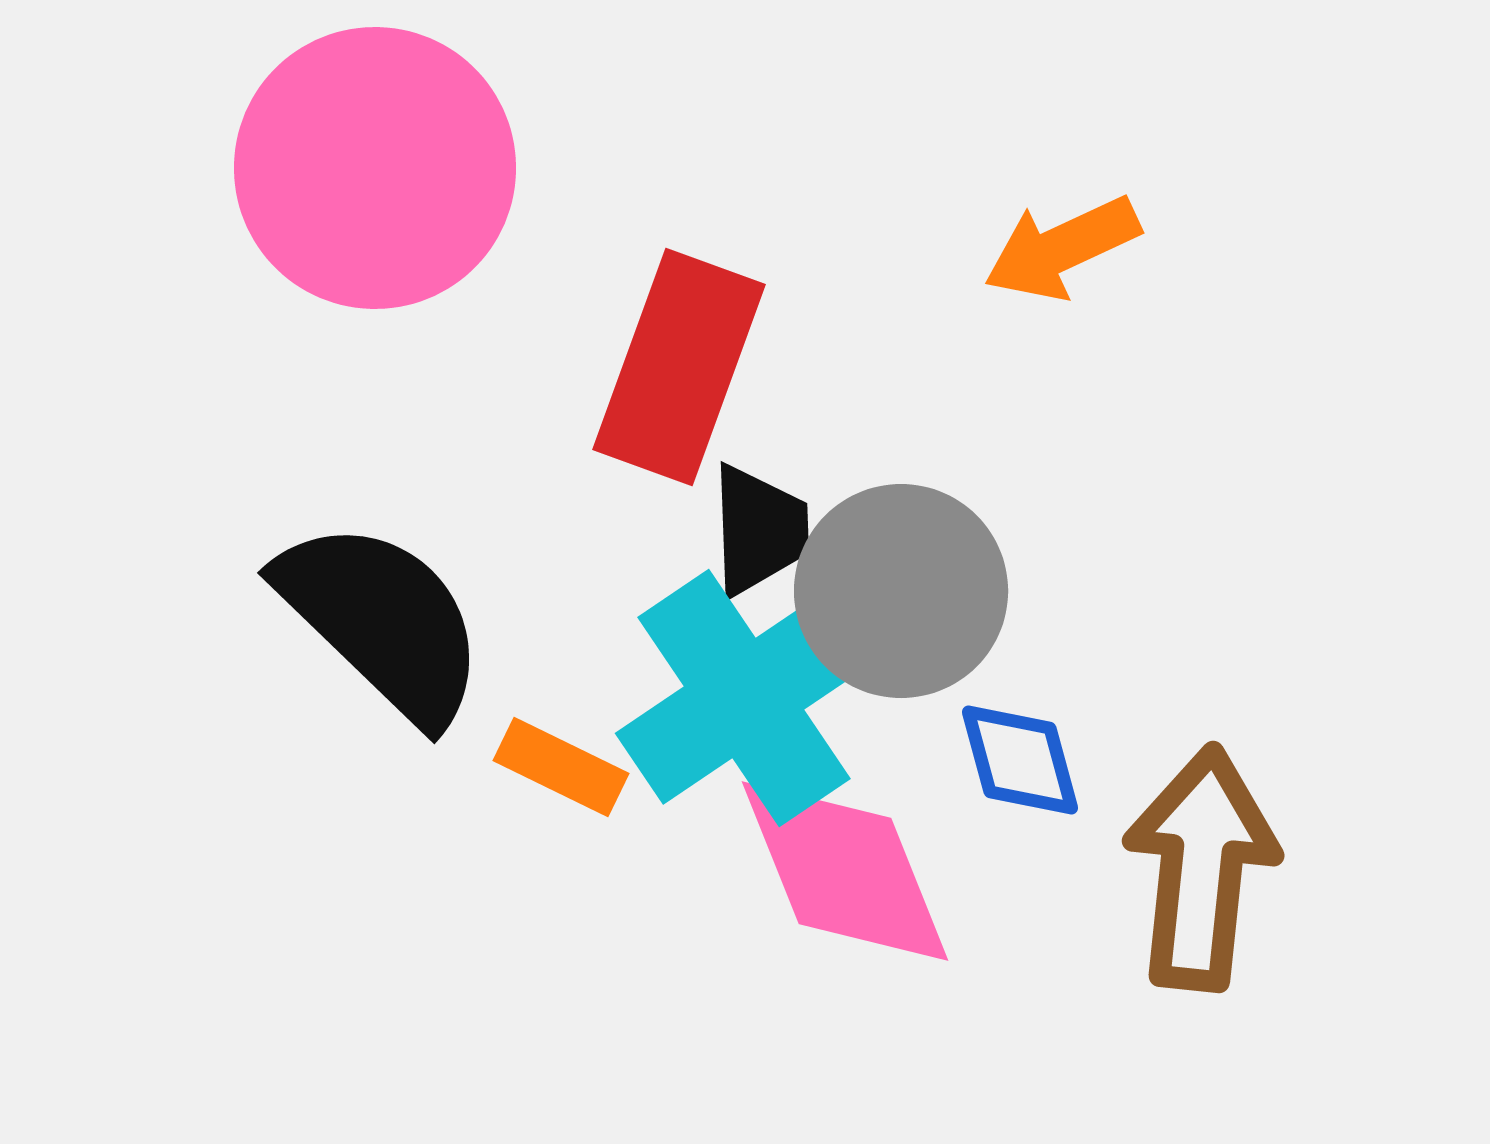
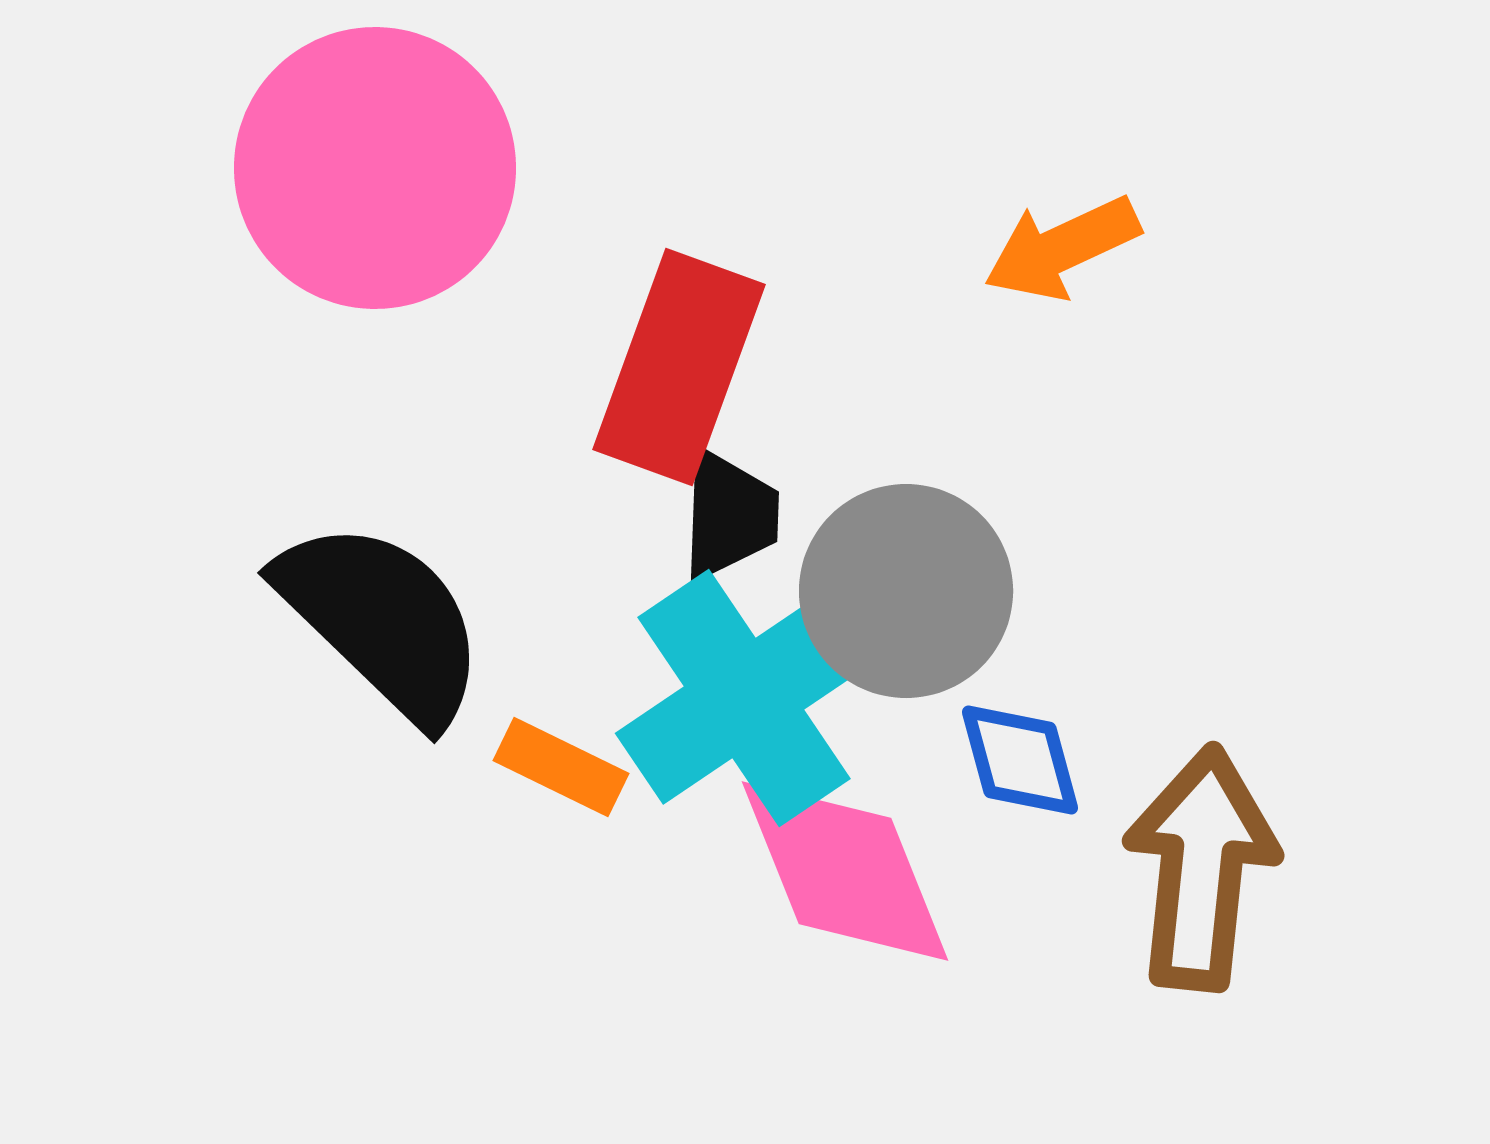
black trapezoid: moved 30 px left, 15 px up; rotated 4 degrees clockwise
gray circle: moved 5 px right
